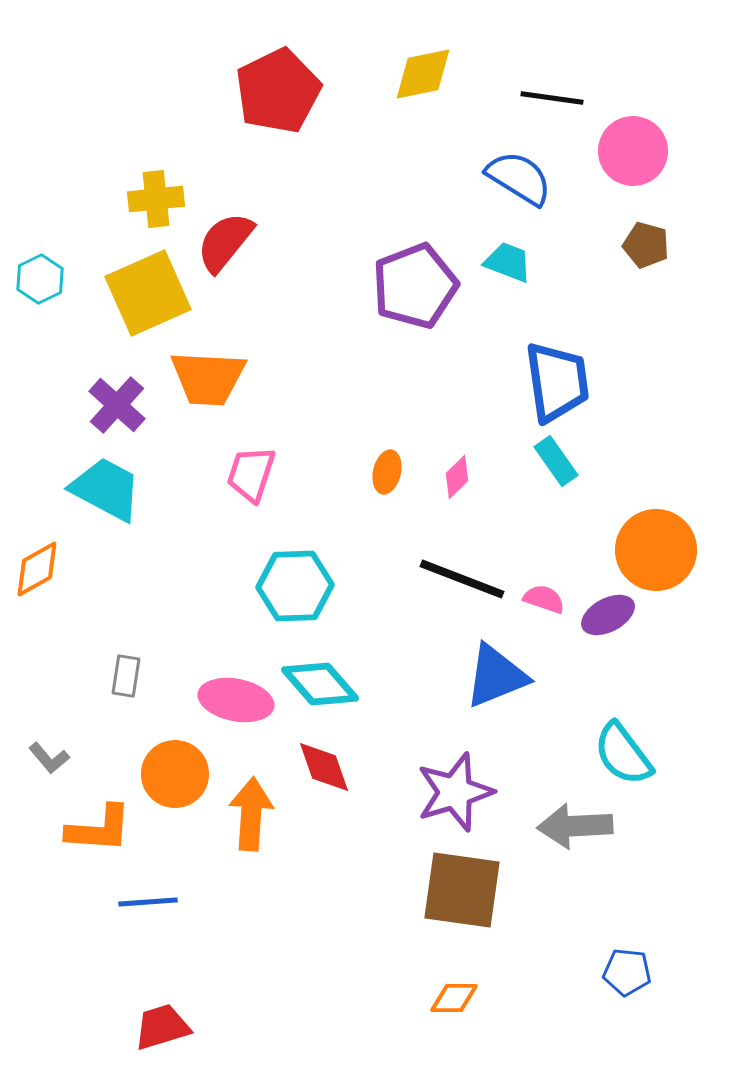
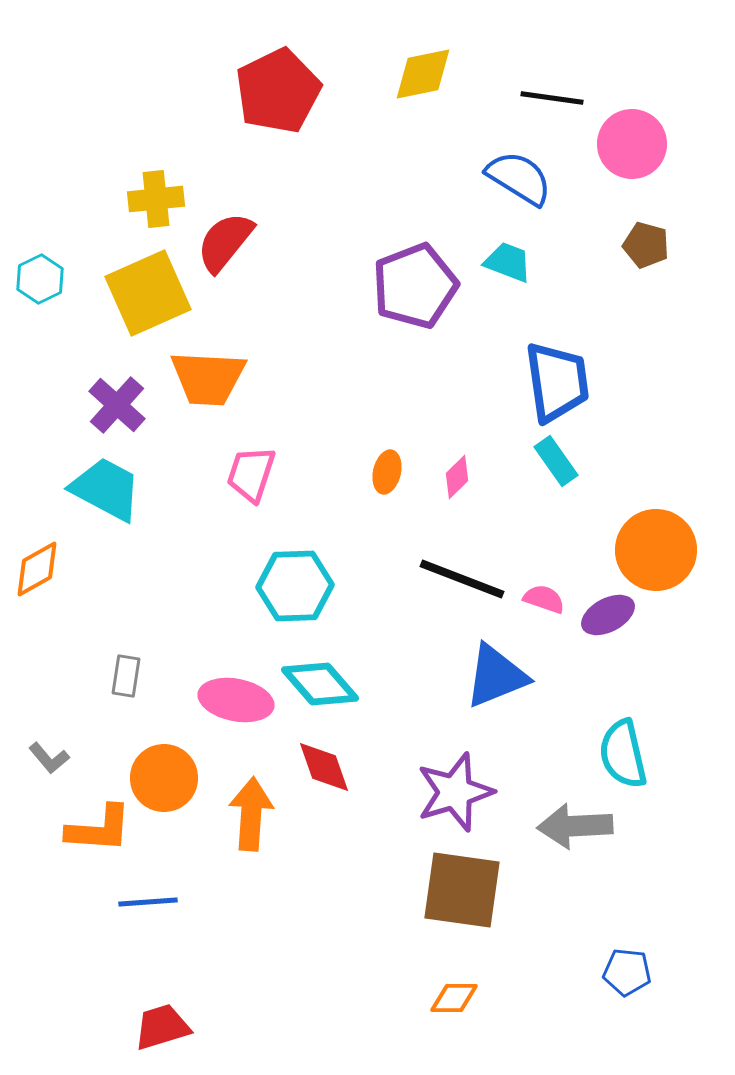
pink circle at (633, 151): moved 1 px left, 7 px up
cyan semicircle at (623, 754): rotated 24 degrees clockwise
orange circle at (175, 774): moved 11 px left, 4 px down
